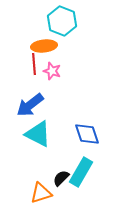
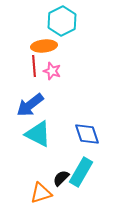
cyan hexagon: rotated 12 degrees clockwise
red line: moved 2 px down
